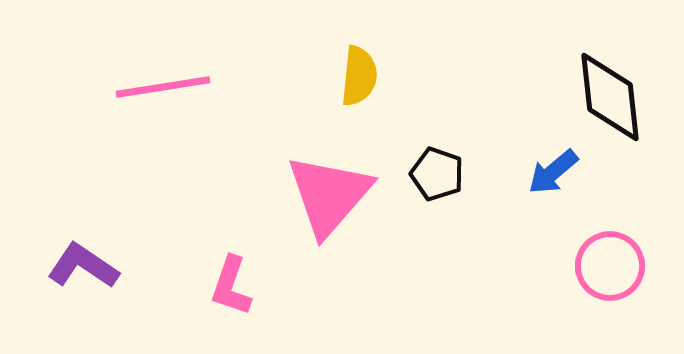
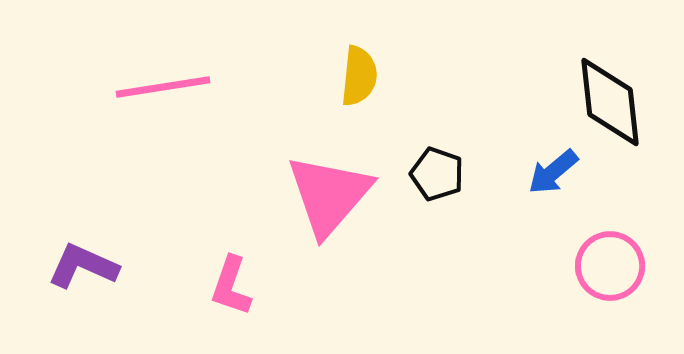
black diamond: moved 5 px down
purple L-shape: rotated 10 degrees counterclockwise
